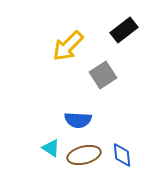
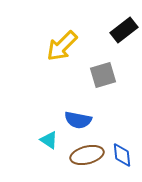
yellow arrow: moved 6 px left
gray square: rotated 16 degrees clockwise
blue semicircle: rotated 8 degrees clockwise
cyan triangle: moved 2 px left, 8 px up
brown ellipse: moved 3 px right
